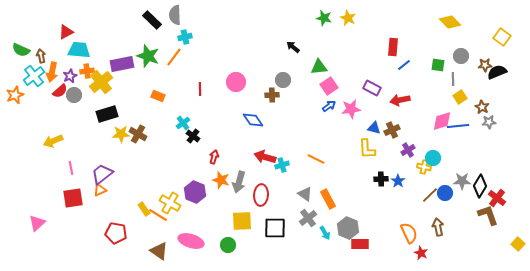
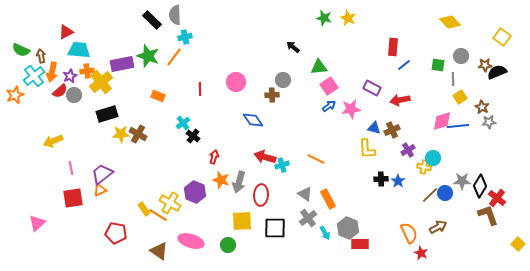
brown arrow at (438, 227): rotated 72 degrees clockwise
